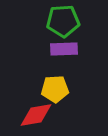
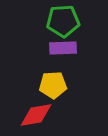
purple rectangle: moved 1 px left, 1 px up
yellow pentagon: moved 2 px left, 4 px up
